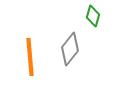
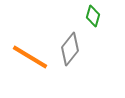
orange line: rotated 54 degrees counterclockwise
